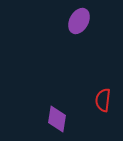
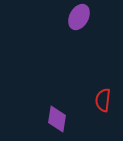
purple ellipse: moved 4 px up
